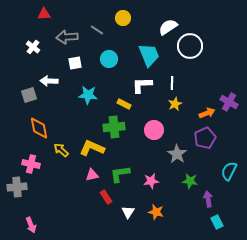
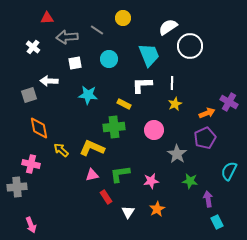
red triangle: moved 3 px right, 4 px down
orange star: moved 1 px right, 3 px up; rotated 28 degrees clockwise
